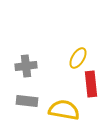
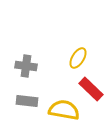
gray cross: rotated 15 degrees clockwise
red rectangle: moved 5 px down; rotated 40 degrees counterclockwise
